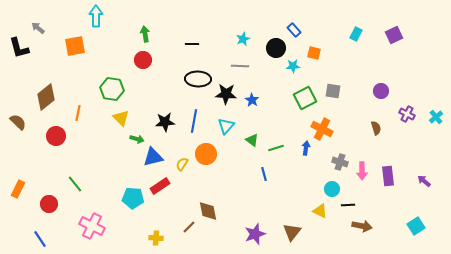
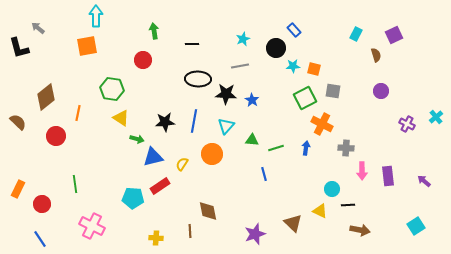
green arrow at (145, 34): moved 9 px right, 3 px up
orange square at (75, 46): moved 12 px right
orange square at (314, 53): moved 16 px down
gray line at (240, 66): rotated 12 degrees counterclockwise
purple cross at (407, 114): moved 10 px down
yellow triangle at (121, 118): rotated 12 degrees counterclockwise
brown semicircle at (376, 128): moved 73 px up
orange cross at (322, 129): moved 5 px up
green triangle at (252, 140): rotated 32 degrees counterclockwise
orange circle at (206, 154): moved 6 px right
gray cross at (340, 162): moved 6 px right, 14 px up; rotated 14 degrees counterclockwise
green line at (75, 184): rotated 30 degrees clockwise
red circle at (49, 204): moved 7 px left
brown arrow at (362, 226): moved 2 px left, 4 px down
brown line at (189, 227): moved 1 px right, 4 px down; rotated 48 degrees counterclockwise
brown triangle at (292, 232): moved 1 px right, 9 px up; rotated 24 degrees counterclockwise
